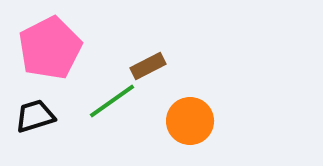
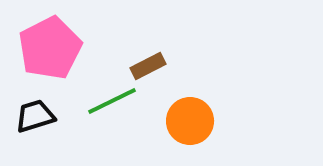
green line: rotated 9 degrees clockwise
